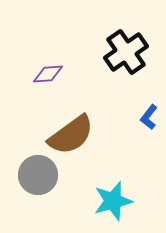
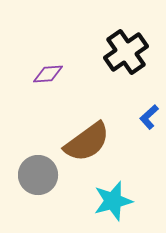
blue L-shape: rotated 10 degrees clockwise
brown semicircle: moved 16 px right, 7 px down
